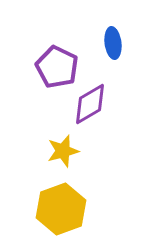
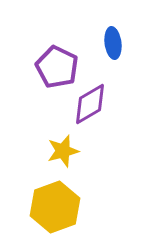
yellow hexagon: moved 6 px left, 2 px up
